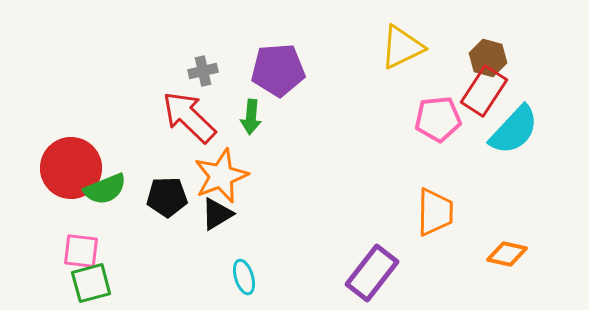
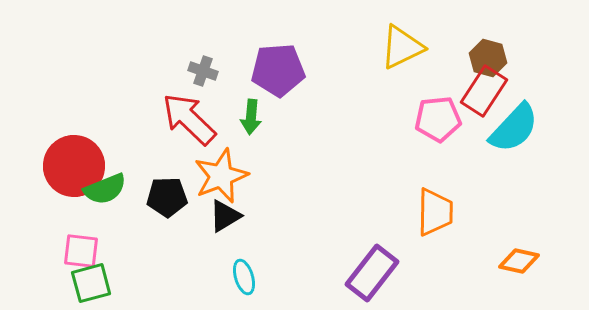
gray cross: rotated 32 degrees clockwise
red arrow: moved 2 px down
cyan semicircle: moved 2 px up
red circle: moved 3 px right, 2 px up
black triangle: moved 8 px right, 2 px down
orange diamond: moved 12 px right, 7 px down
